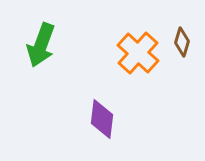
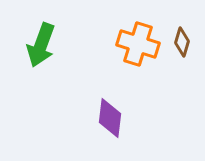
orange cross: moved 9 px up; rotated 24 degrees counterclockwise
purple diamond: moved 8 px right, 1 px up
